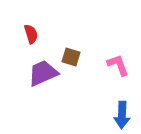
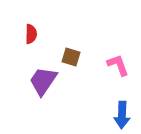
red semicircle: rotated 18 degrees clockwise
purple trapezoid: moved 8 px down; rotated 32 degrees counterclockwise
